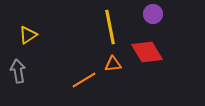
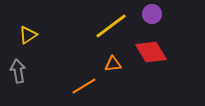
purple circle: moved 1 px left
yellow line: moved 1 px right, 1 px up; rotated 64 degrees clockwise
red diamond: moved 4 px right
orange line: moved 6 px down
